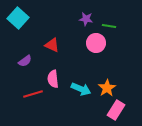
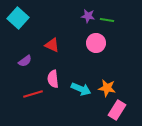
purple star: moved 2 px right, 3 px up
green line: moved 2 px left, 6 px up
orange star: rotated 30 degrees counterclockwise
pink rectangle: moved 1 px right
